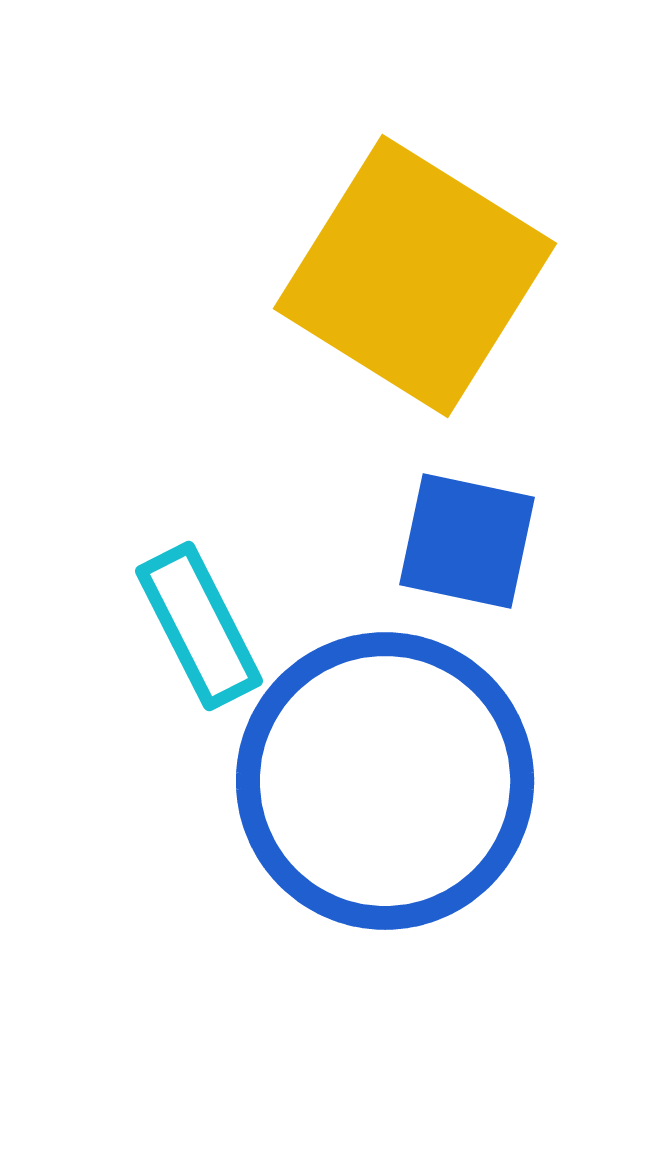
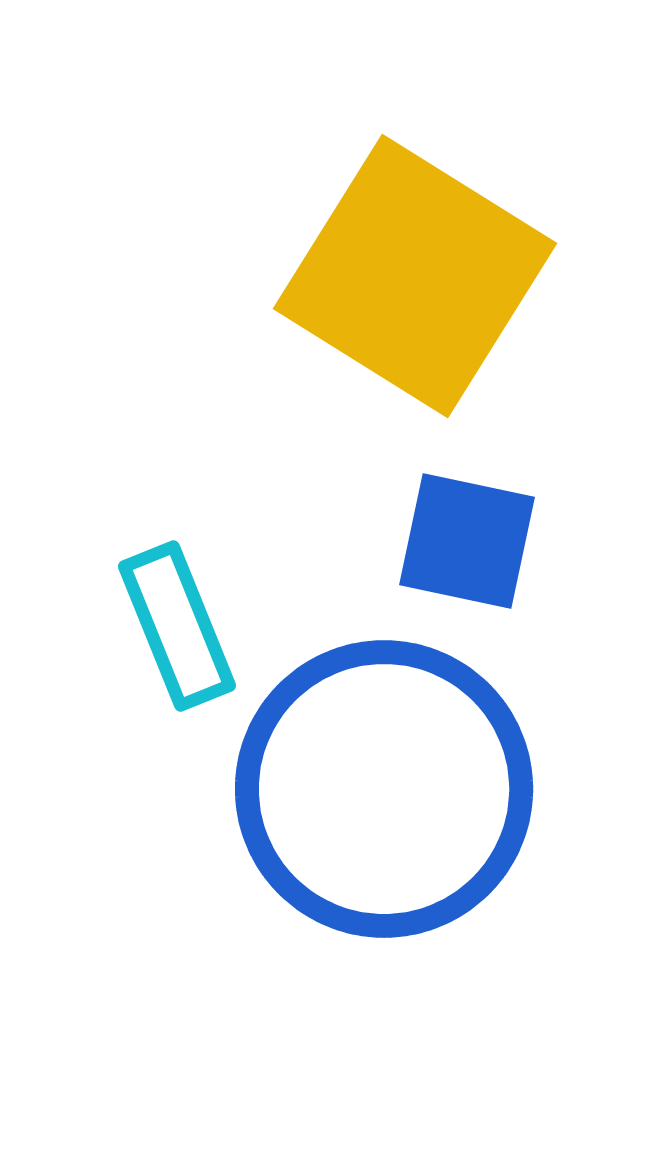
cyan rectangle: moved 22 px left; rotated 5 degrees clockwise
blue circle: moved 1 px left, 8 px down
